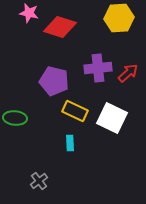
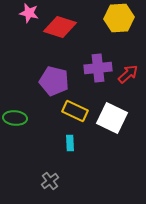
red arrow: moved 1 px down
gray cross: moved 11 px right
